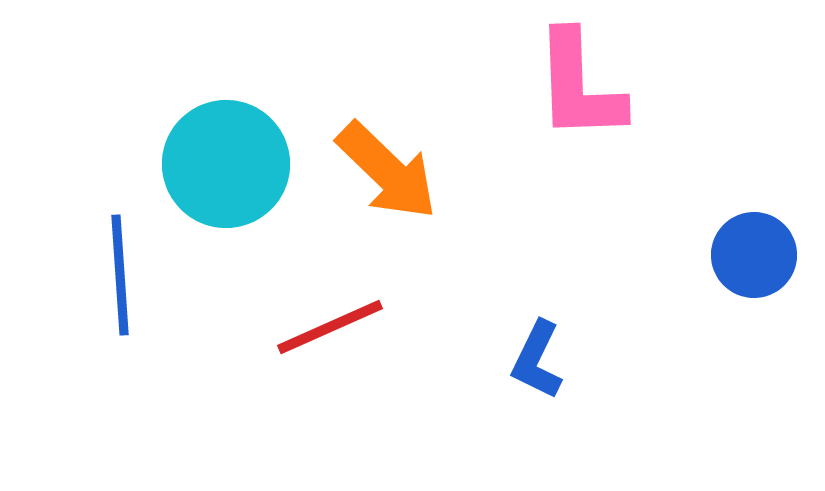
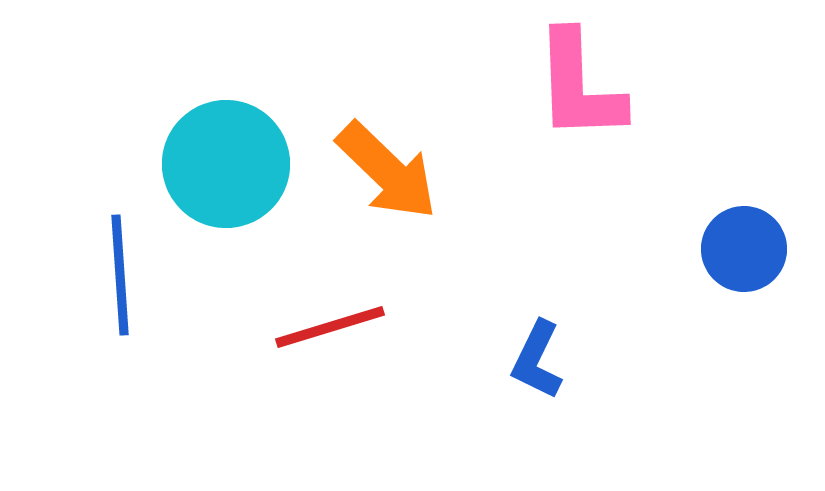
blue circle: moved 10 px left, 6 px up
red line: rotated 7 degrees clockwise
